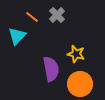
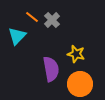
gray cross: moved 5 px left, 5 px down
